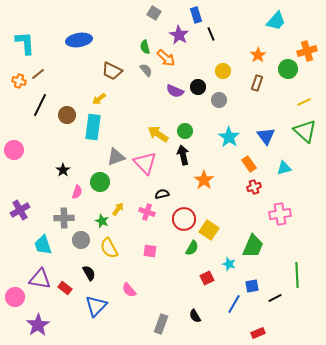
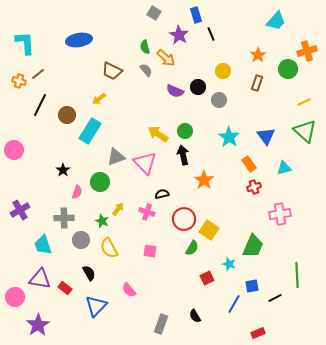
cyan rectangle at (93, 127): moved 3 px left, 4 px down; rotated 25 degrees clockwise
